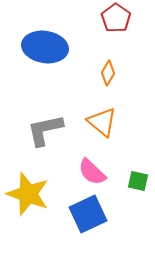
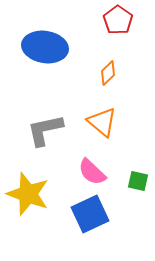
red pentagon: moved 2 px right, 2 px down
orange diamond: rotated 15 degrees clockwise
blue square: moved 2 px right
